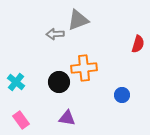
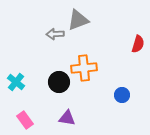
pink rectangle: moved 4 px right
